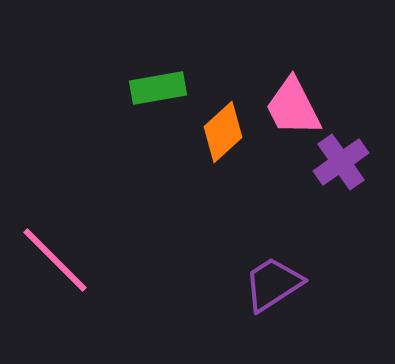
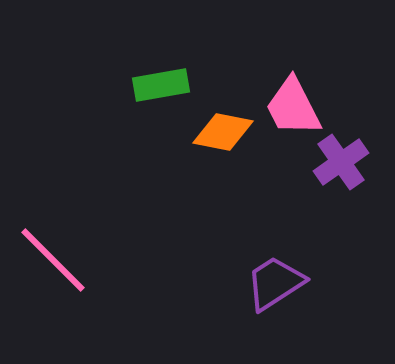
green rectangle: moved 3 px right, 3 px up
orange diamond: rotated 54 degrees clockwise
pink line: moved 2 px left
purple trapezoid: moved 2 px right, 1 px up
